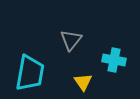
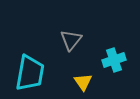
cyan cross: rotated 30 degrees counterclockwise
